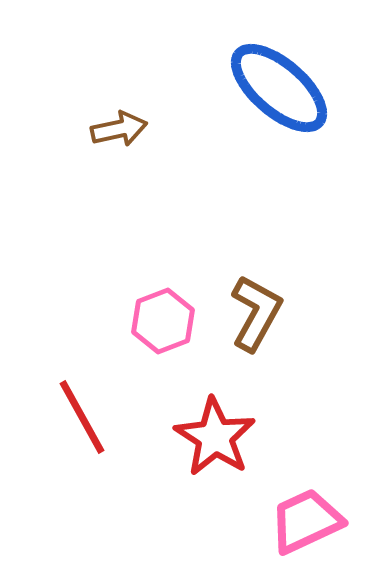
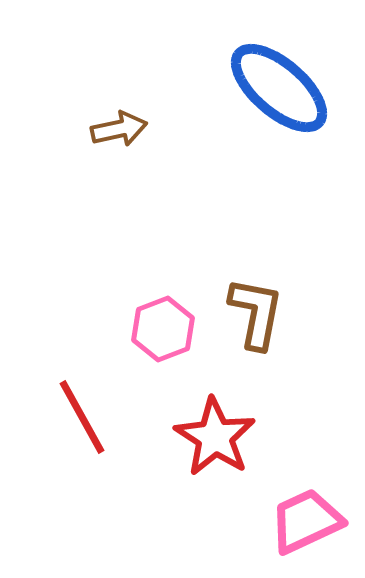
brown L-shape: rotated 18 degrees counterclockwise
pink hexagon: moved 8 px down
